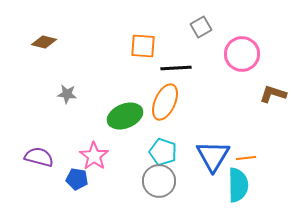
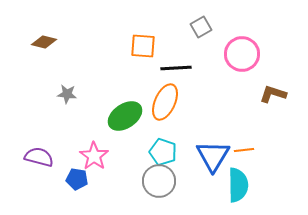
green ellipse: rotated 12 degrees counterclockwise
orange line: moved 2 px left, 8 px up
